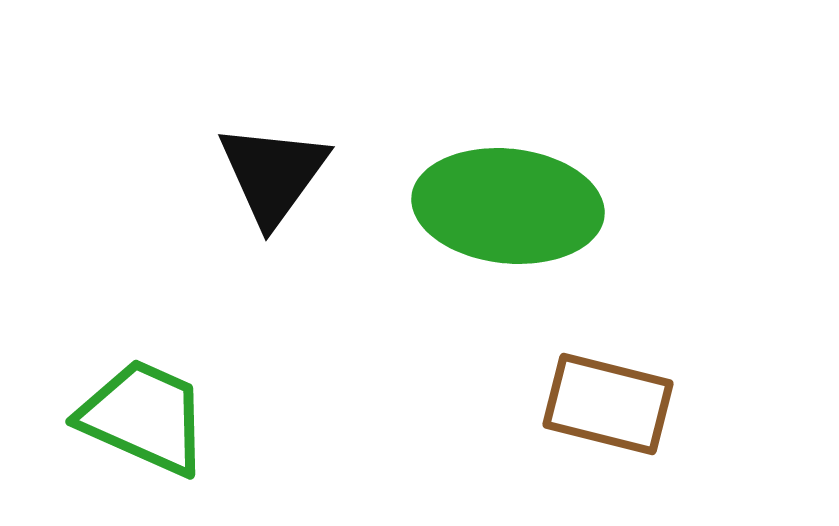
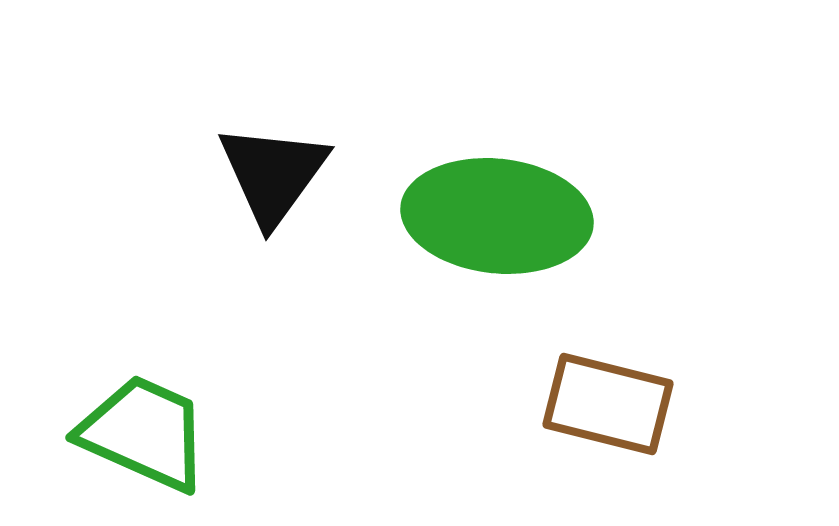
green ellipse: moved 11 px left, 10 px down
green trapezoid: moved 16 px down
